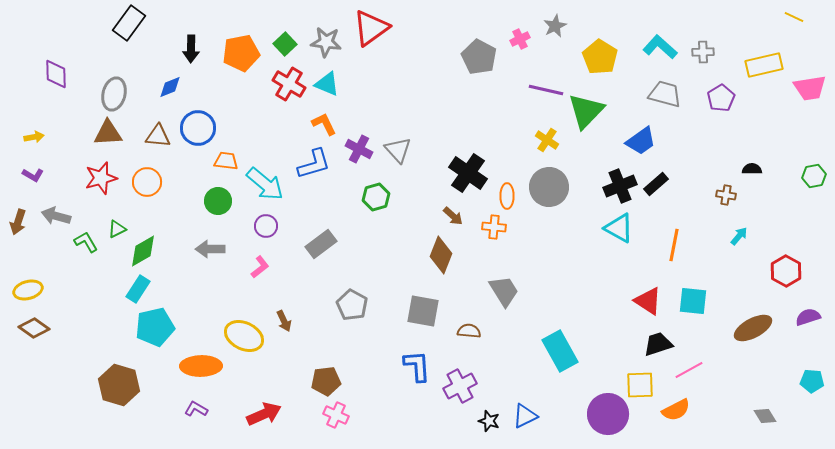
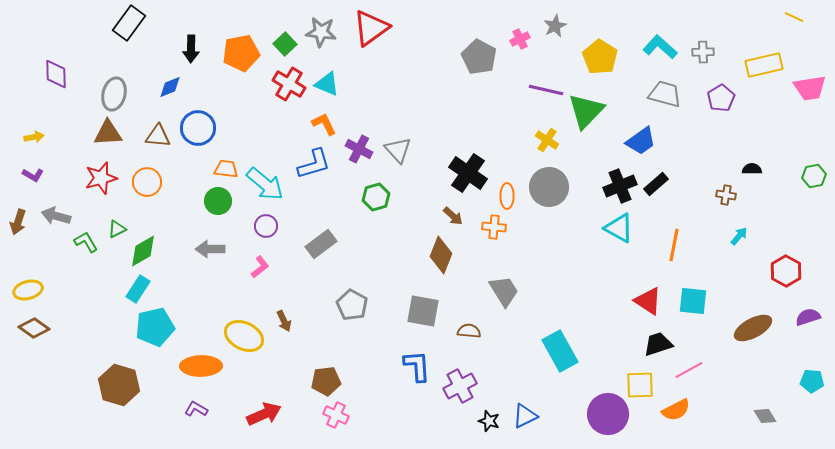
gray star at (326, 42): moved 5 px left, 10 px up
orange trapezoid at (226, 161): moved 8 px down
